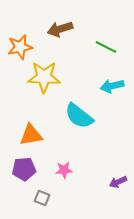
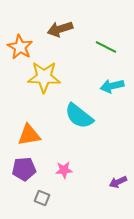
orange star: rotated 30 degrees counterclockwise
orange triangle: moved 2 px left
